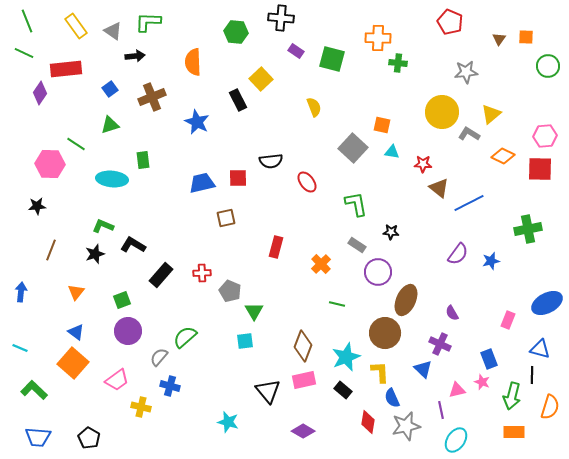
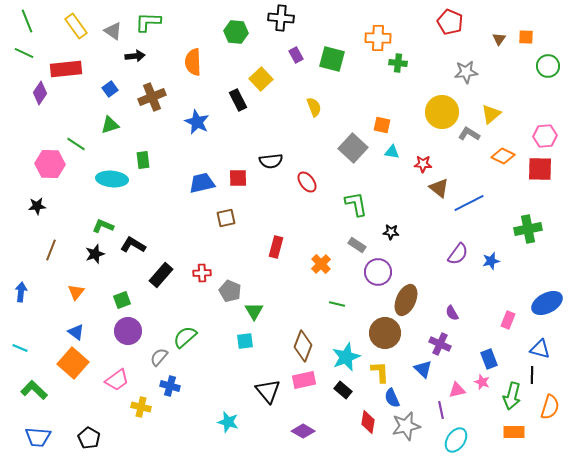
purple rectangle at (296, 51): moved 4 px down; rotated 28 degrees clockwise
